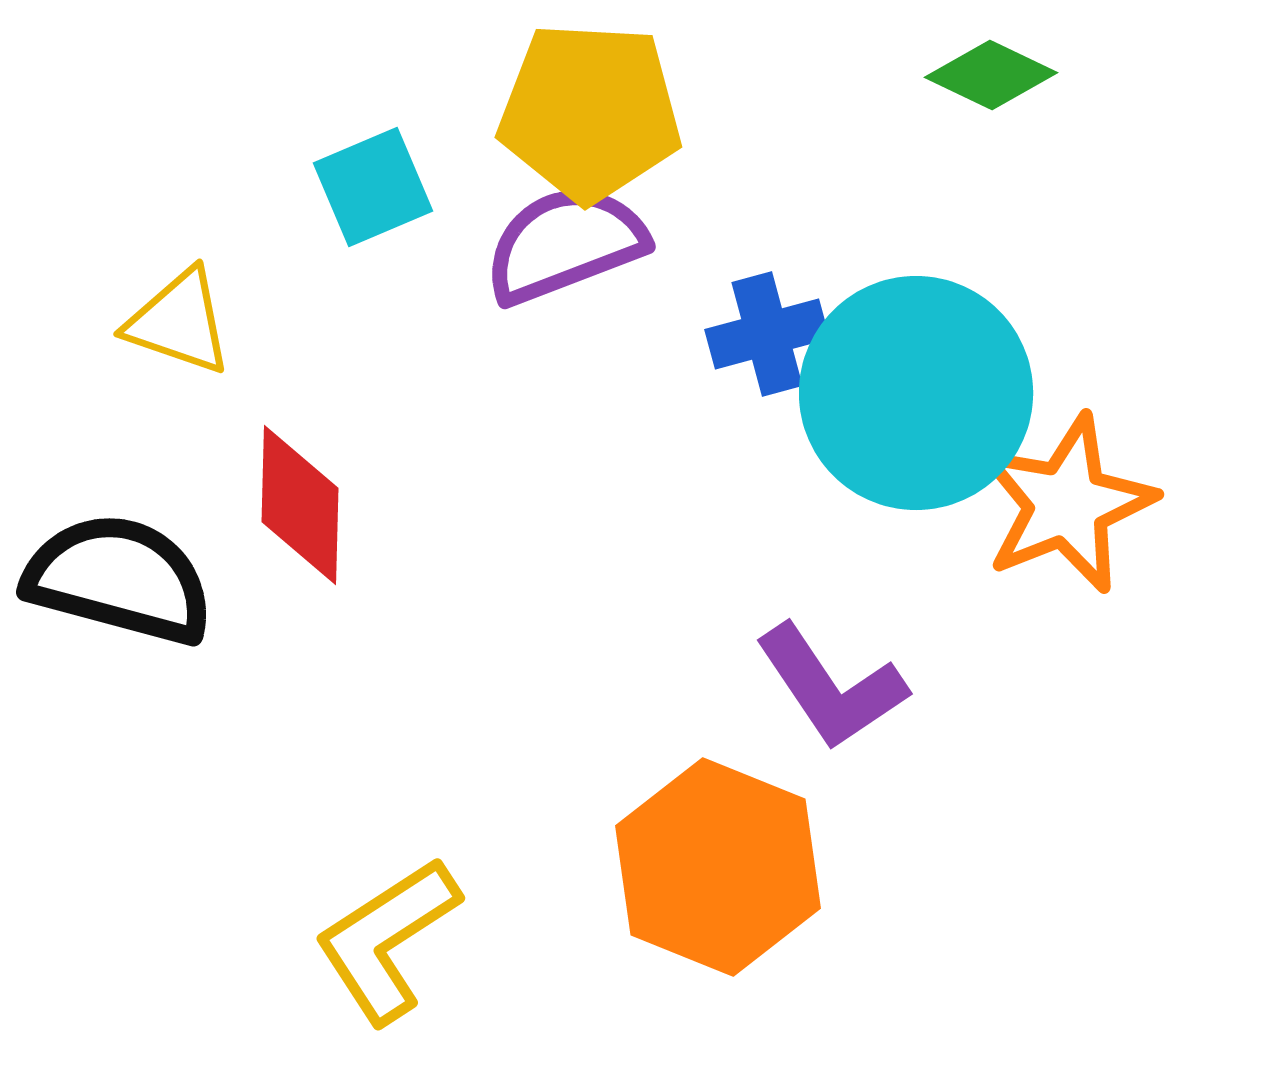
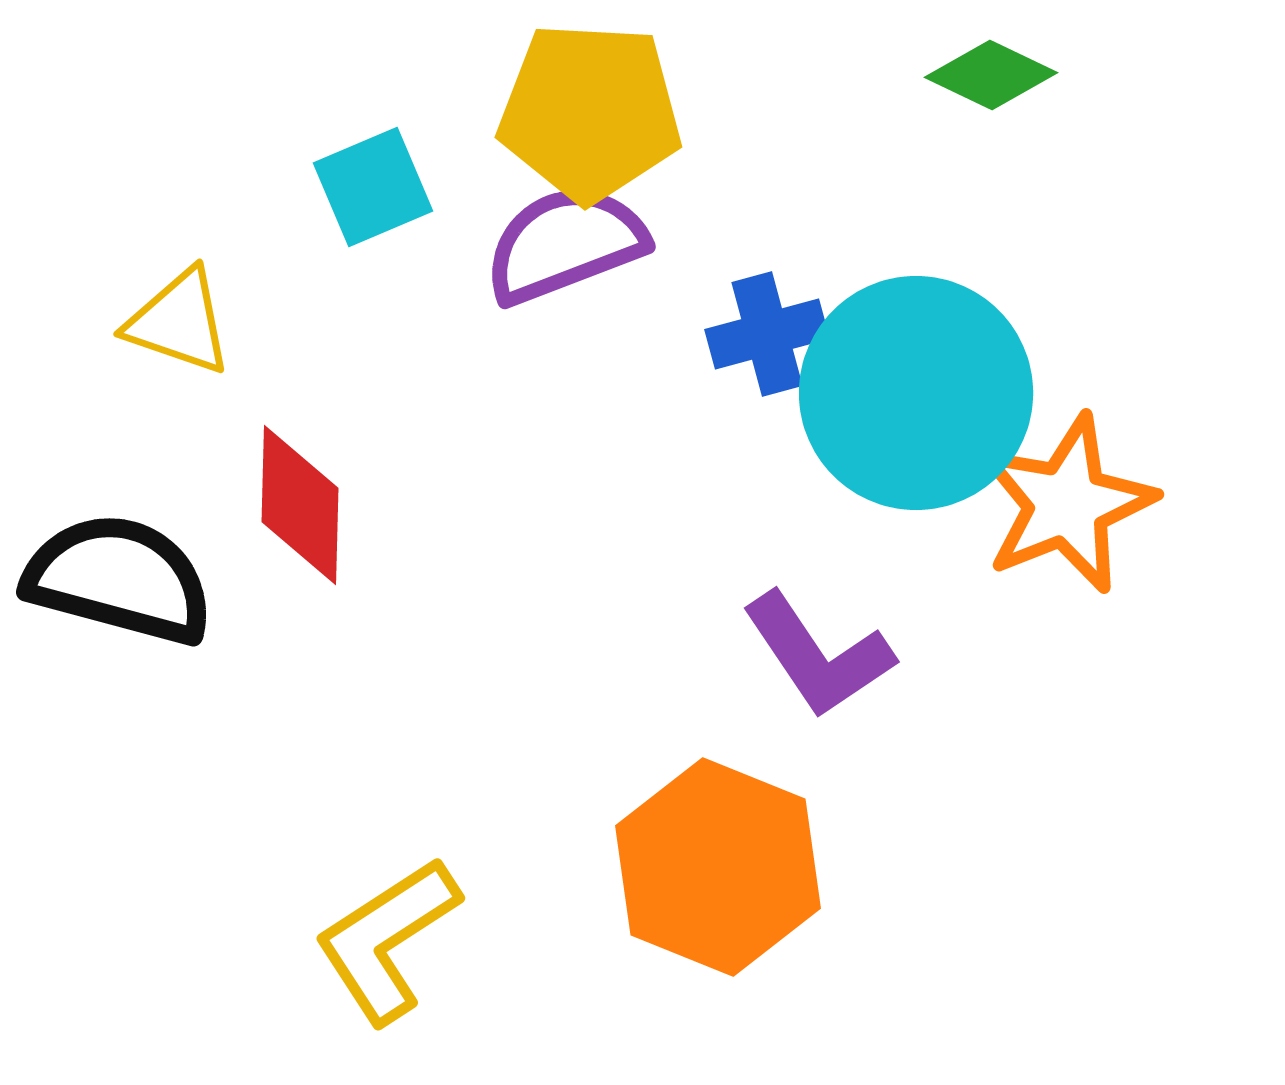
purple L-shape: moved 13 px left, 32 px up
